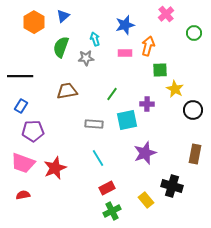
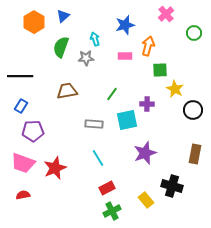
pink rectangle: moved 3 px down
